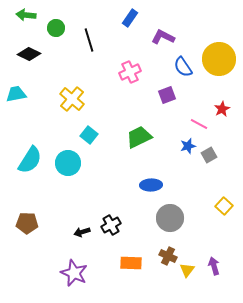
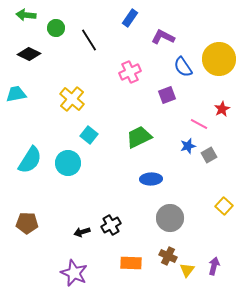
black line: rotated 15 degrees counterclockwise
blue ellipse: moved 6 px up
purple arrow: rotated 30 degrees clockwise
